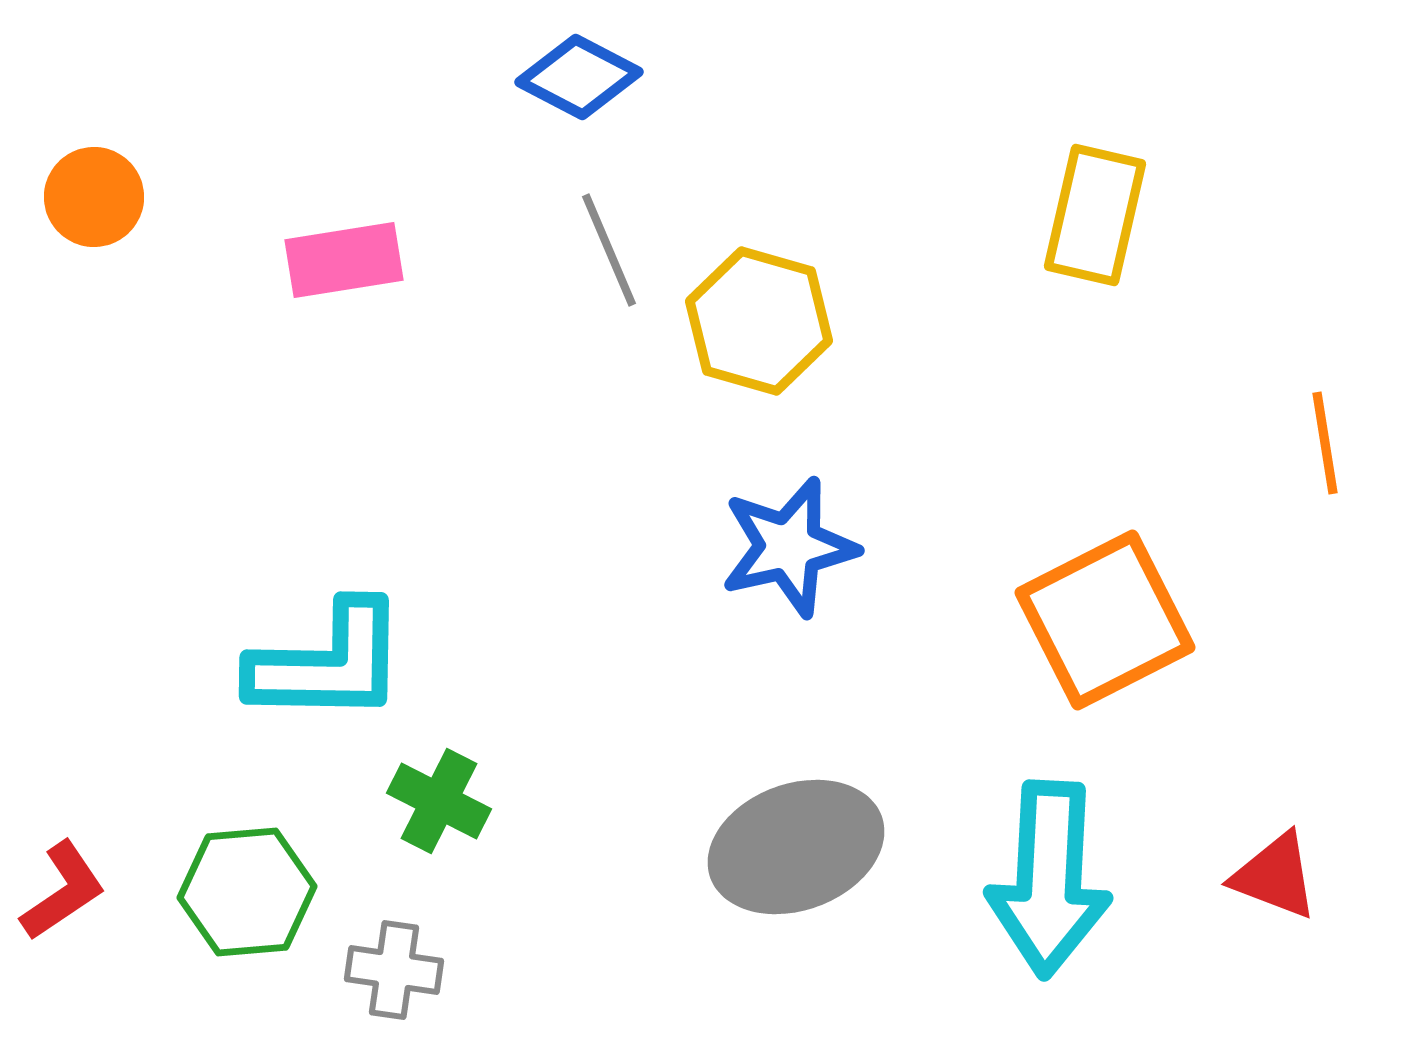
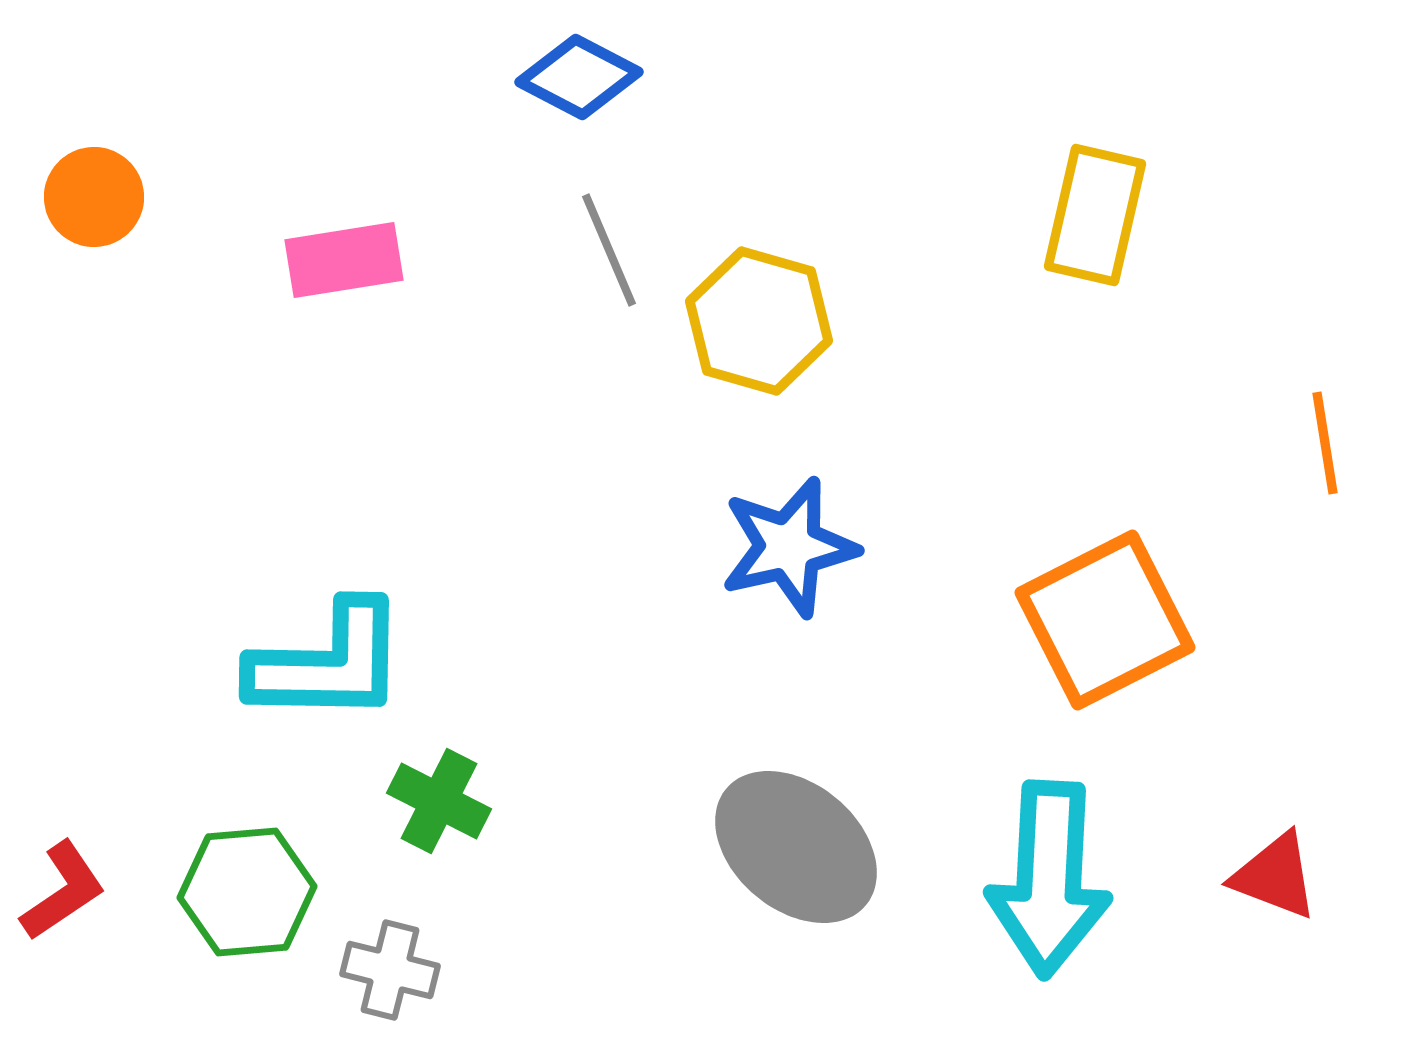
gray ellipse: rotated 60 degrees clockwise
gray cross: moved 4 px left; rotated 6 degrees clockwise
